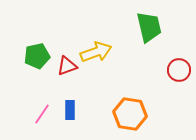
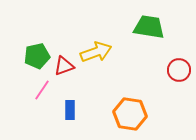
green trapezoid: rotated 68 degrees counterclockwise
red triangle: moved 3 px left
pink line: moved 24 px up
